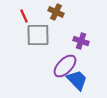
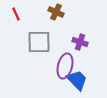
red line: moved 8 px left, 2 px up
gray square: moved 1 px right, 7 px down
purple cross: moved 1 px left, 1 px down
purple ellipse: rotated 30 degrees counterclockwise
